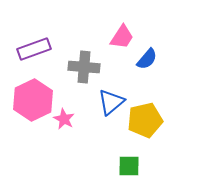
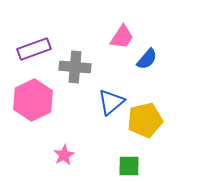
gray cross: moved 9 px left
pink star: moved 36 px down; rotated 15 degrees clockwise
